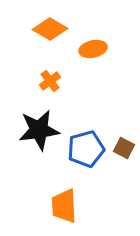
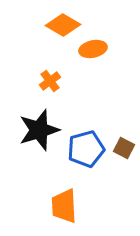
orange diamond: moved 13 px right, 4 px up
black star: rotated 9 degrees counterclockwise
